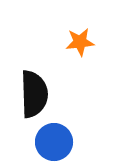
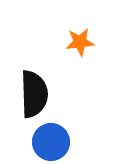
blue circle: moved 3 px left
